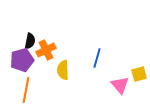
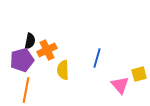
orange cross: moved 1 px right
